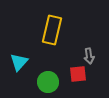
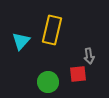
cyan triangle: moved 2 px right, 21 px up
